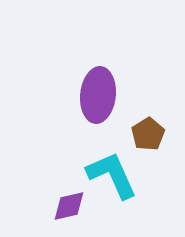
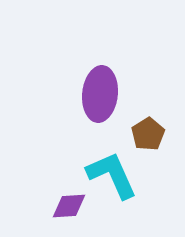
purple ellipse: moved 2 px right, 1 px up
purple diamond: rotated 9 degrees clockwise
